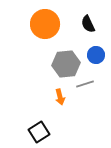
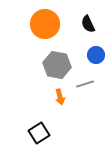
gray hexagon: moved 9 px left, 1 px down; rotated 16 degrees clockwise
black square: moved 1 px down
